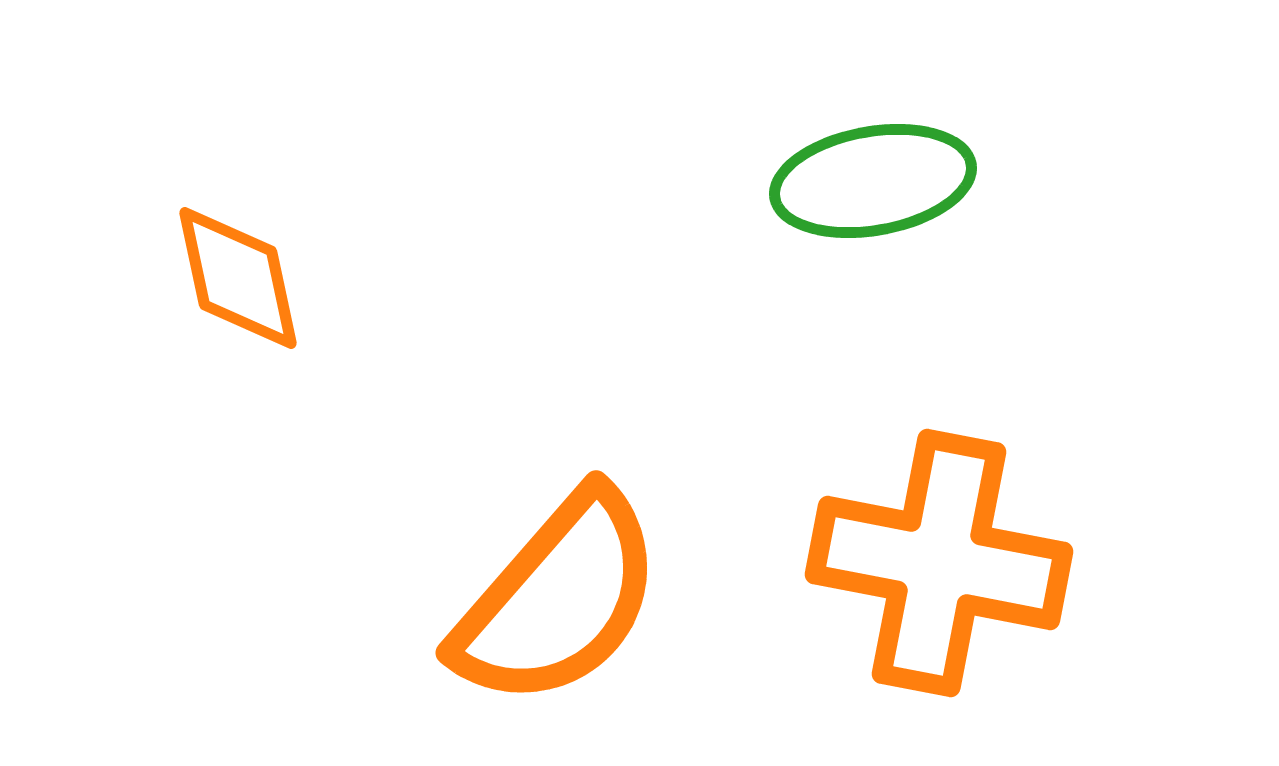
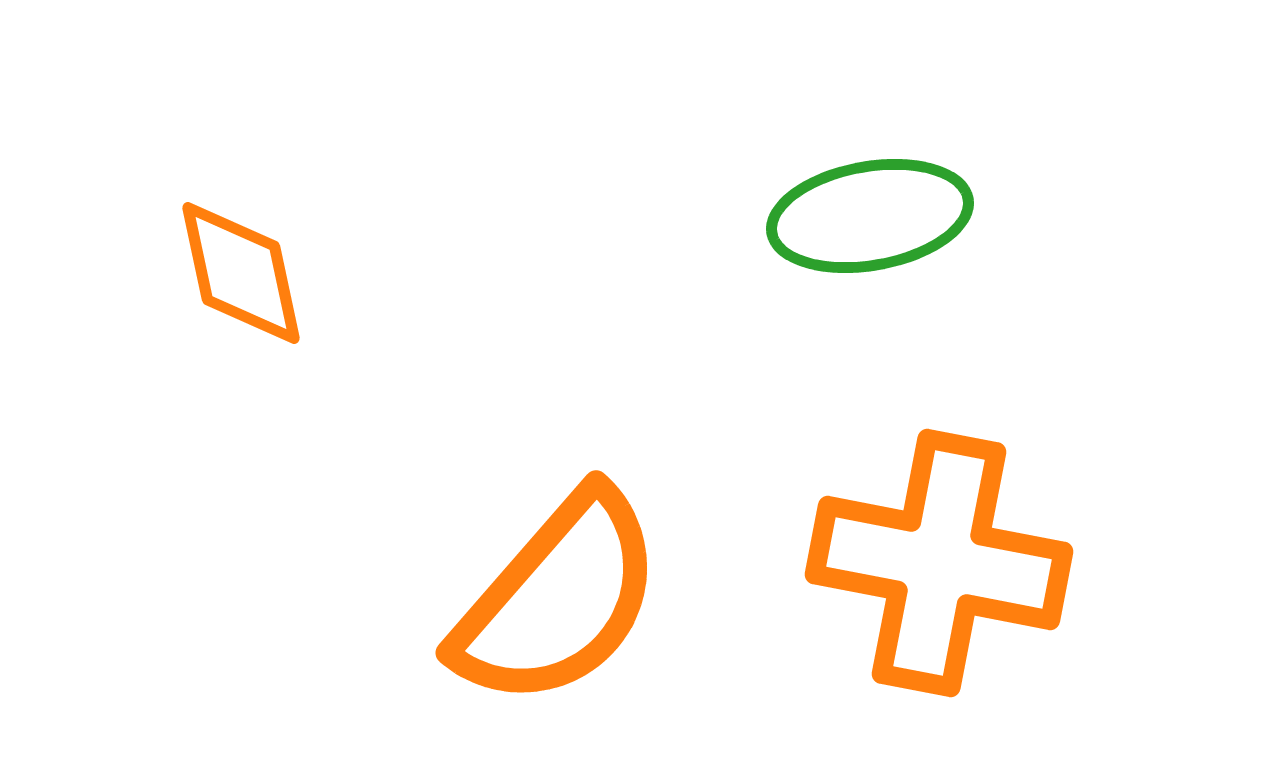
green ellipse: moved 3 px left, 35 px down
orange diamond: moved 3 px right, 5 px up
